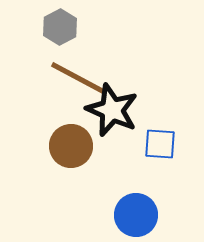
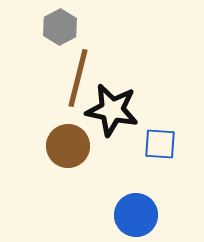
brown line: rotated 76 degrees clockwise
black star: rotated 12 degrees counterclockwise
brown circle: moved 3 px left
